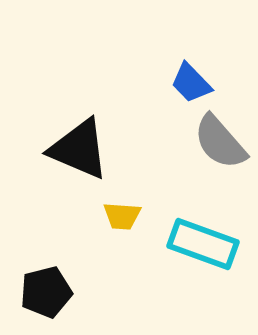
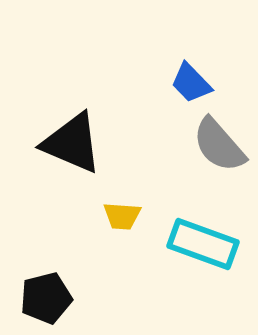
gray semicircle: moved 1 px left, 3 px down
black triangle: moved 7 px left, 6 px up
black pentagon: moved 6 px down
